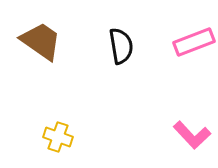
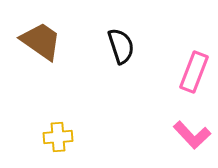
pink rectangle: moved 30 px down; rotated 48 degrees counterclockwise
black semicircle: rotated 9 degrees counterclockwise
yellow cross: rotated 24 degrees counterclockwise
